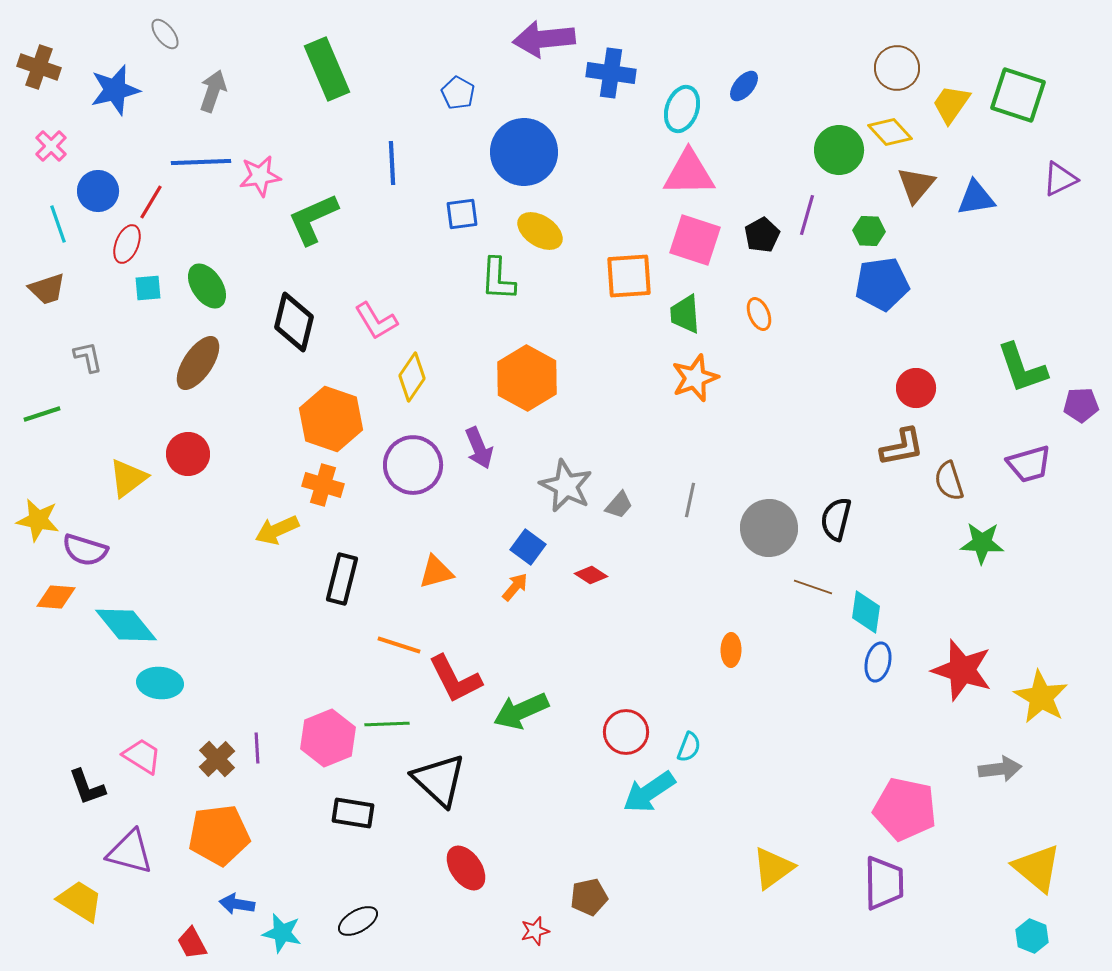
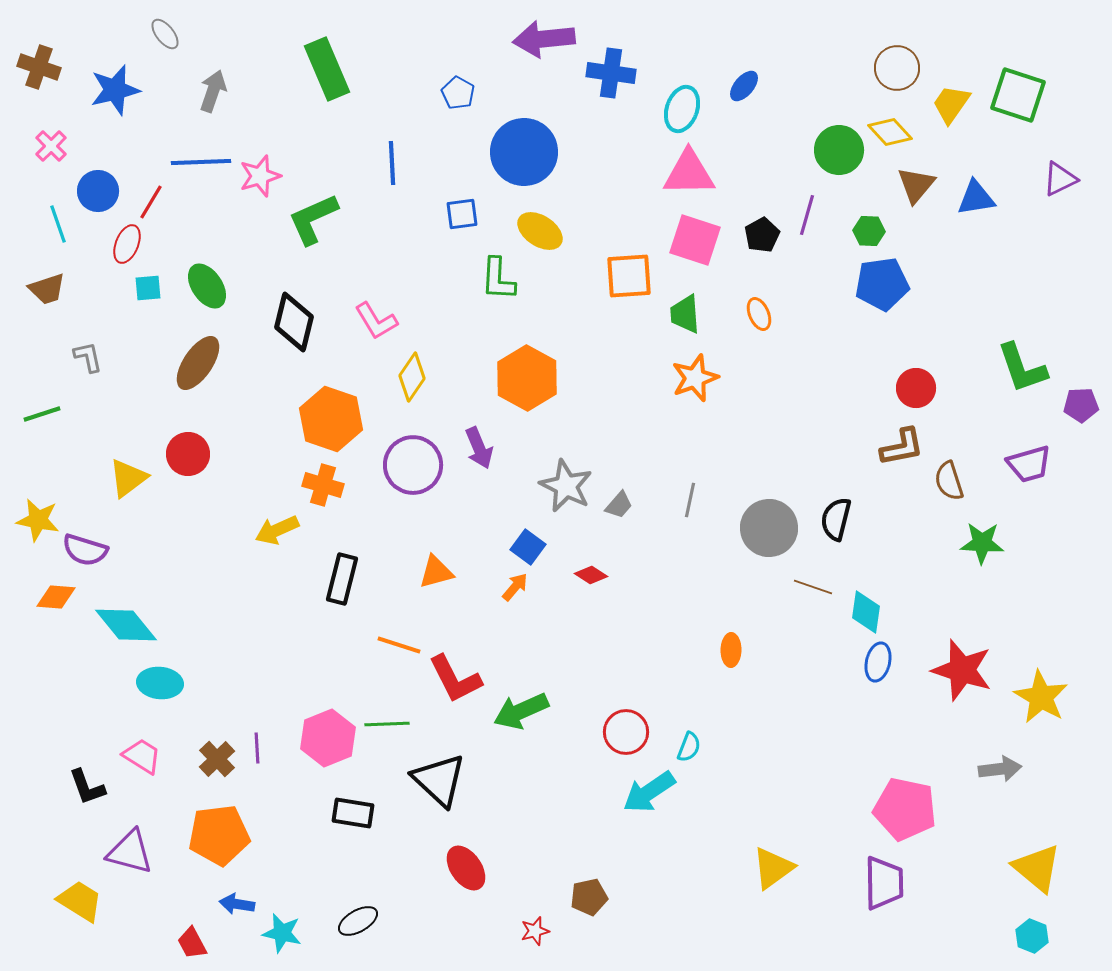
pink star at (260, 176): rotated 9 degrees counterclockwise
